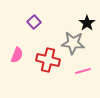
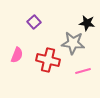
black star: rotated 28 degrees counterclockwise
